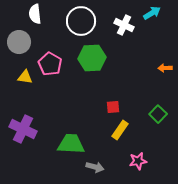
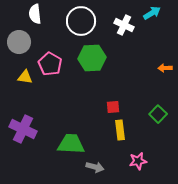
yellow rectangle: rotated 42 degrees counterclockwise
